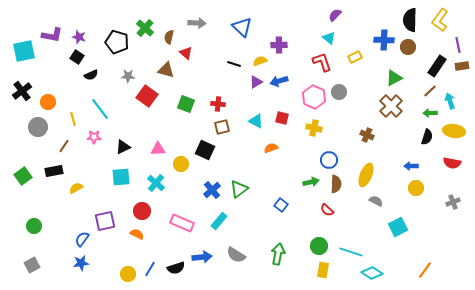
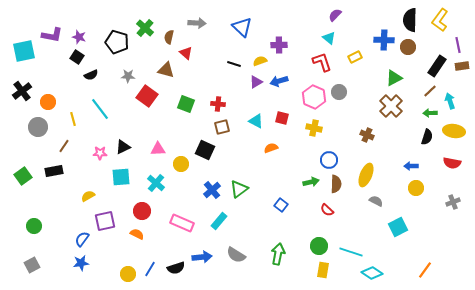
pink star at (94, 137): moved 6 px right, 16 px down
yellow semicircle at (76, 188): moved 12 px right, 8 px down
